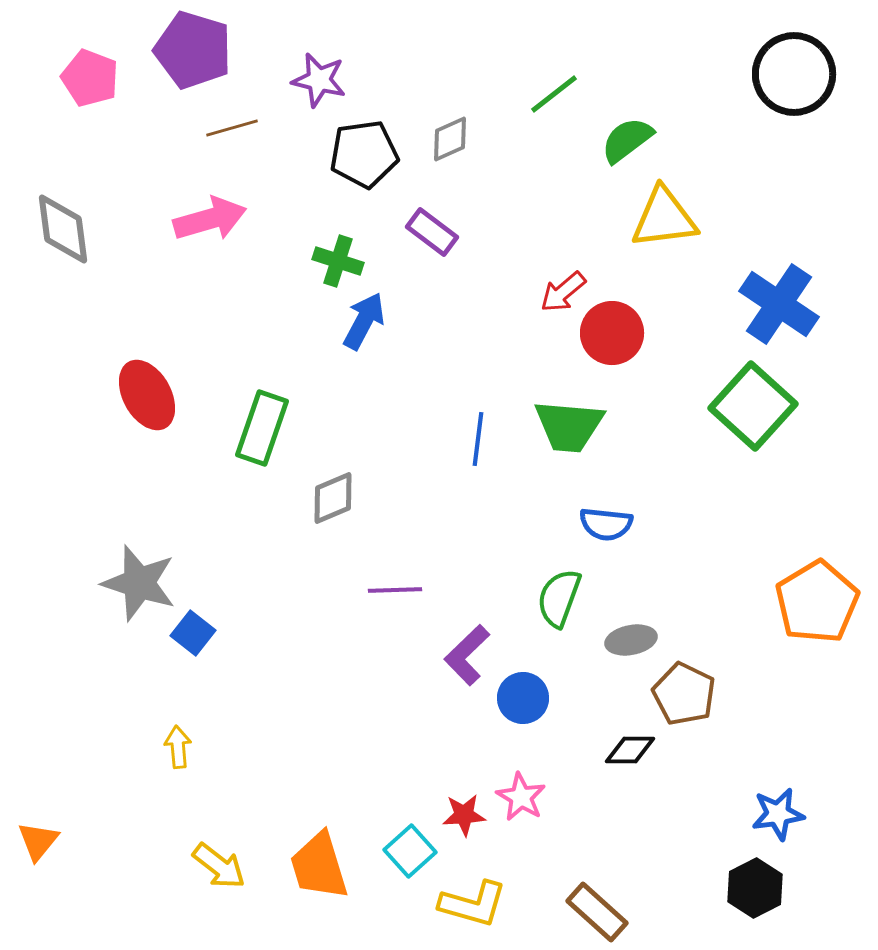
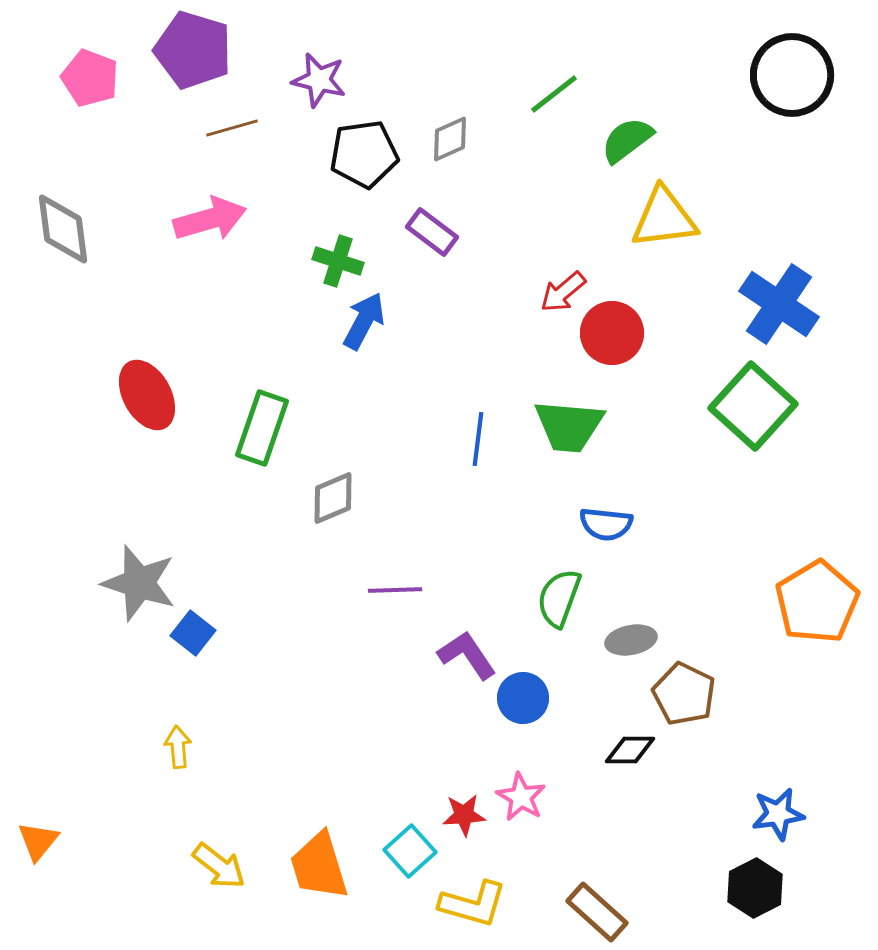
black circle at (794, 74): moved 2 px left, 1 px down
purple L-shape at (467, 655): rotated 100 degrees clockwise
